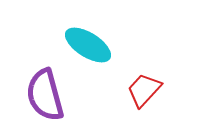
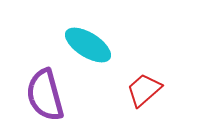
red trapezoid: rotated 6 degrees clockwise
